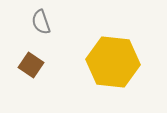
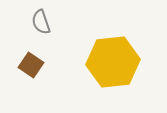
yellow hexagon: rotated 12 degrees counterclockwise
